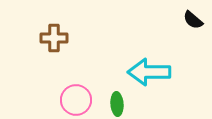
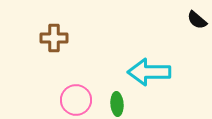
black semicircle: moved 4 px right
